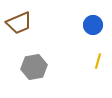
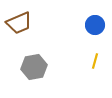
blue circle: moved 2 px right
yellow line: moved 3 px left
